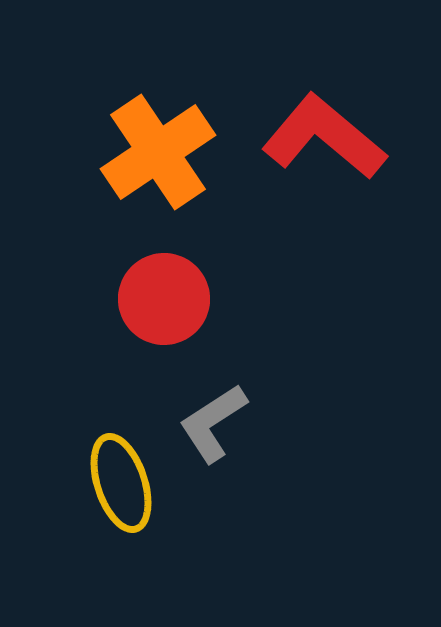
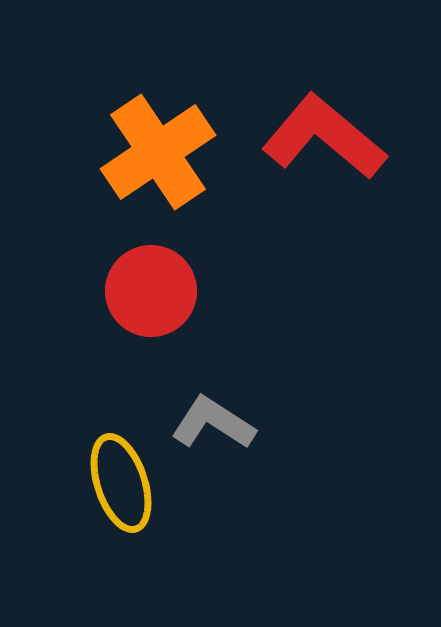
red circle: moved 13 px left, 8 px up
gray L-shape: rotated 66 degrees clockwise
